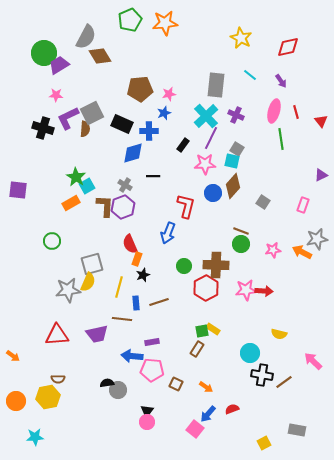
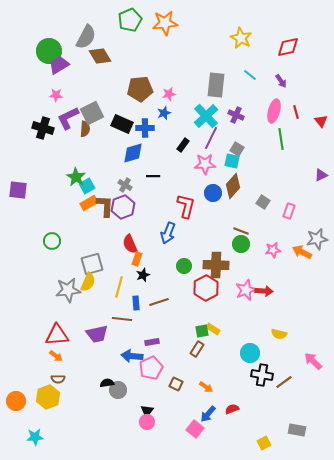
green circle at (44, 53): moved 5 px right, 2 px up
blue cross at (149, 131): moved 4 px left, 3 px up
orange rectangle at (71, 203): moved 18 px right
pink rectangle at (303, 205): moved 14 px left, 6 px down
pink star at (246, 290): rotated 15 degrees counterclockwise
orange arrow at (13, 356): moved 43 px right
pink pentagon at (152, 370): moved 1 px left, 2 px up; rotated 30 degrees counterclockwise
yellow hexagon at (48, 397): rotated 10 degrees counterclockwise
